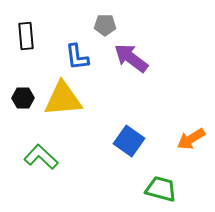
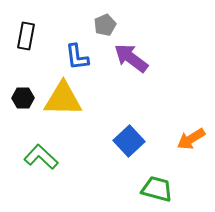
gray pentagon: rotated 25 degrees counterclockwise
black rectangle: rotated 16 degrees clockwise
yellow triangle: rotated 6 degrees clockwise
blue square: rotated 12 degrees clockwise
green trapezoid: moved 4 px left
